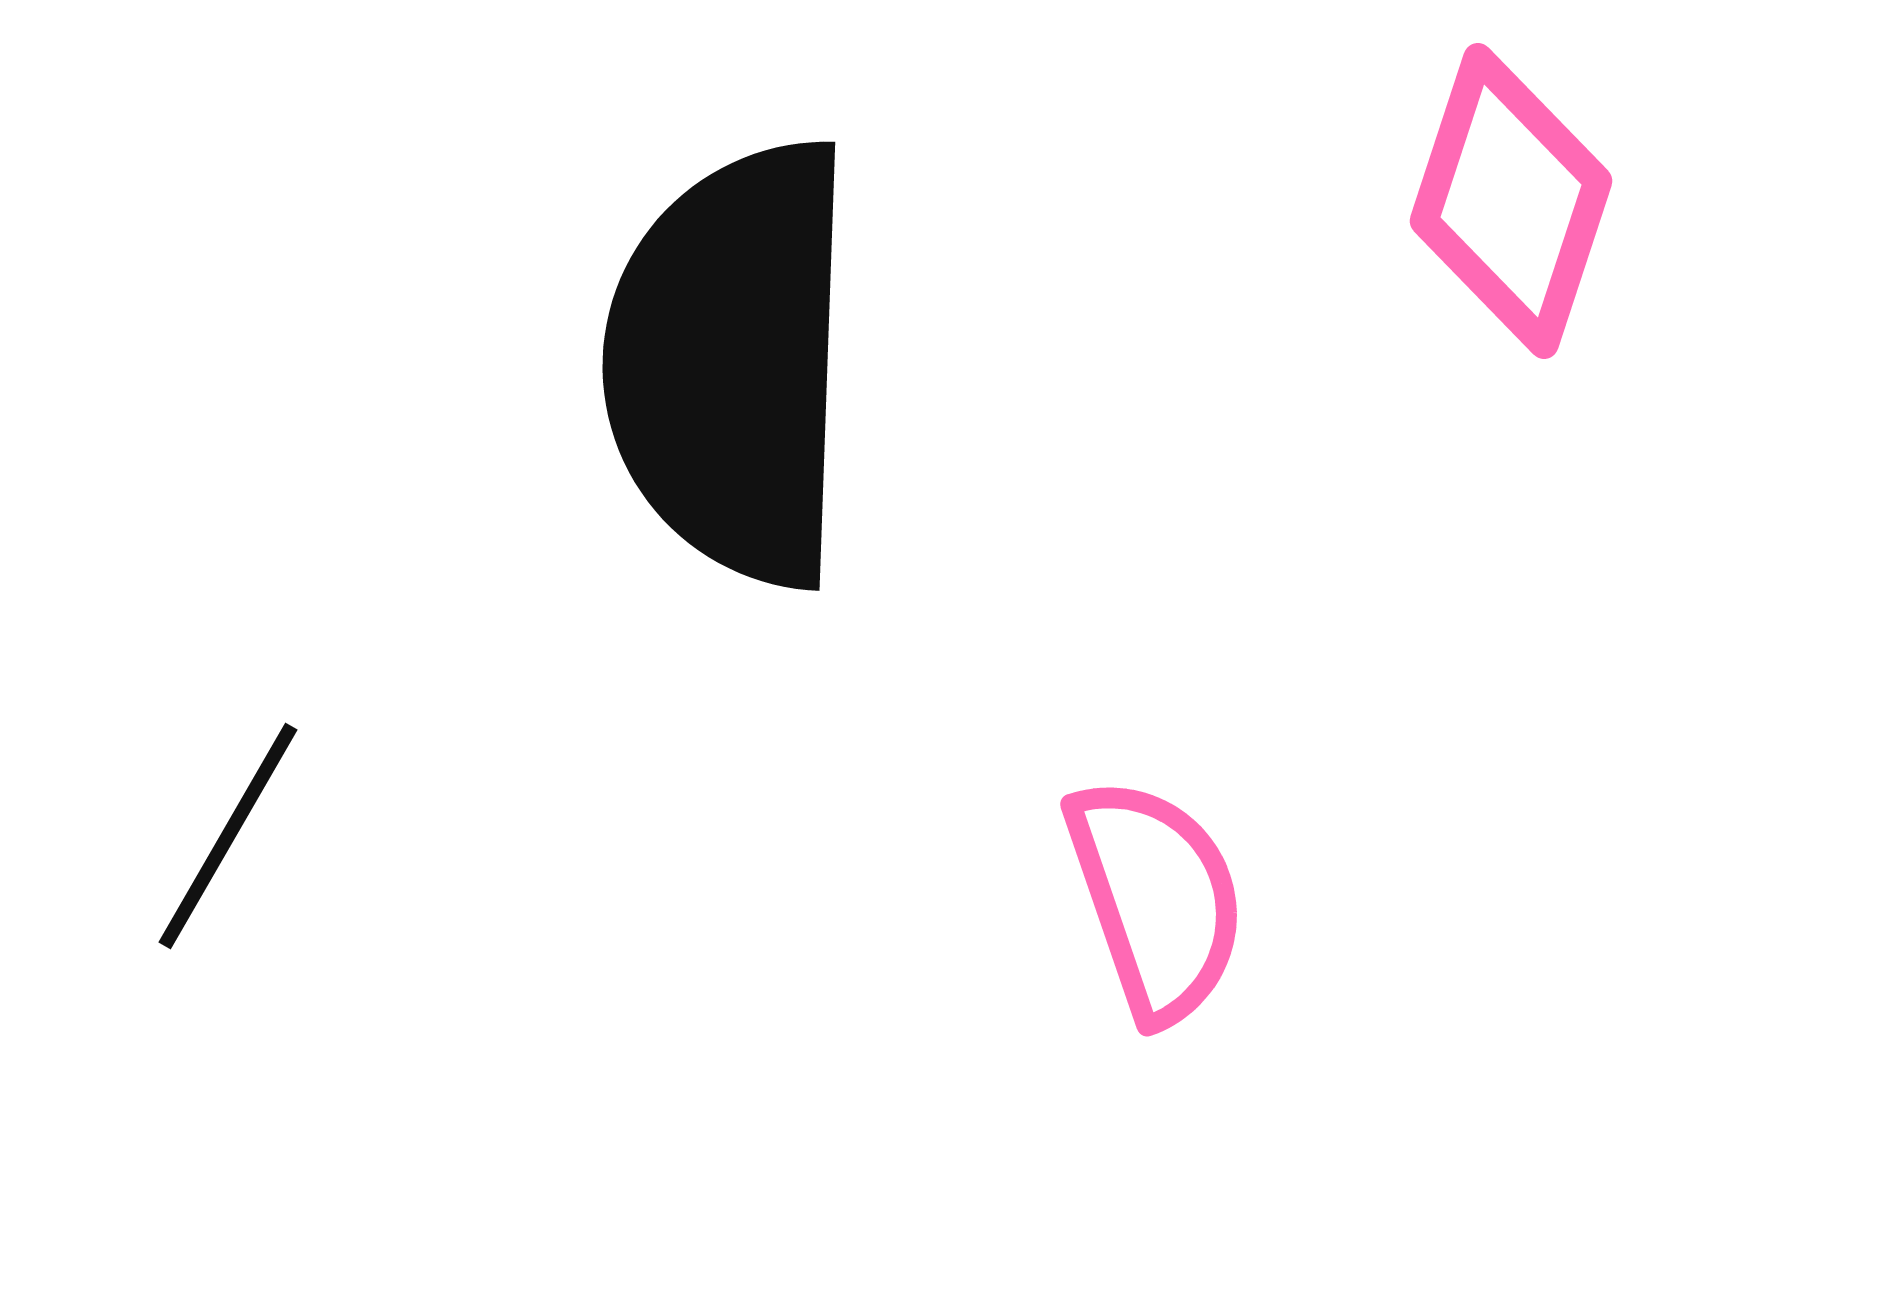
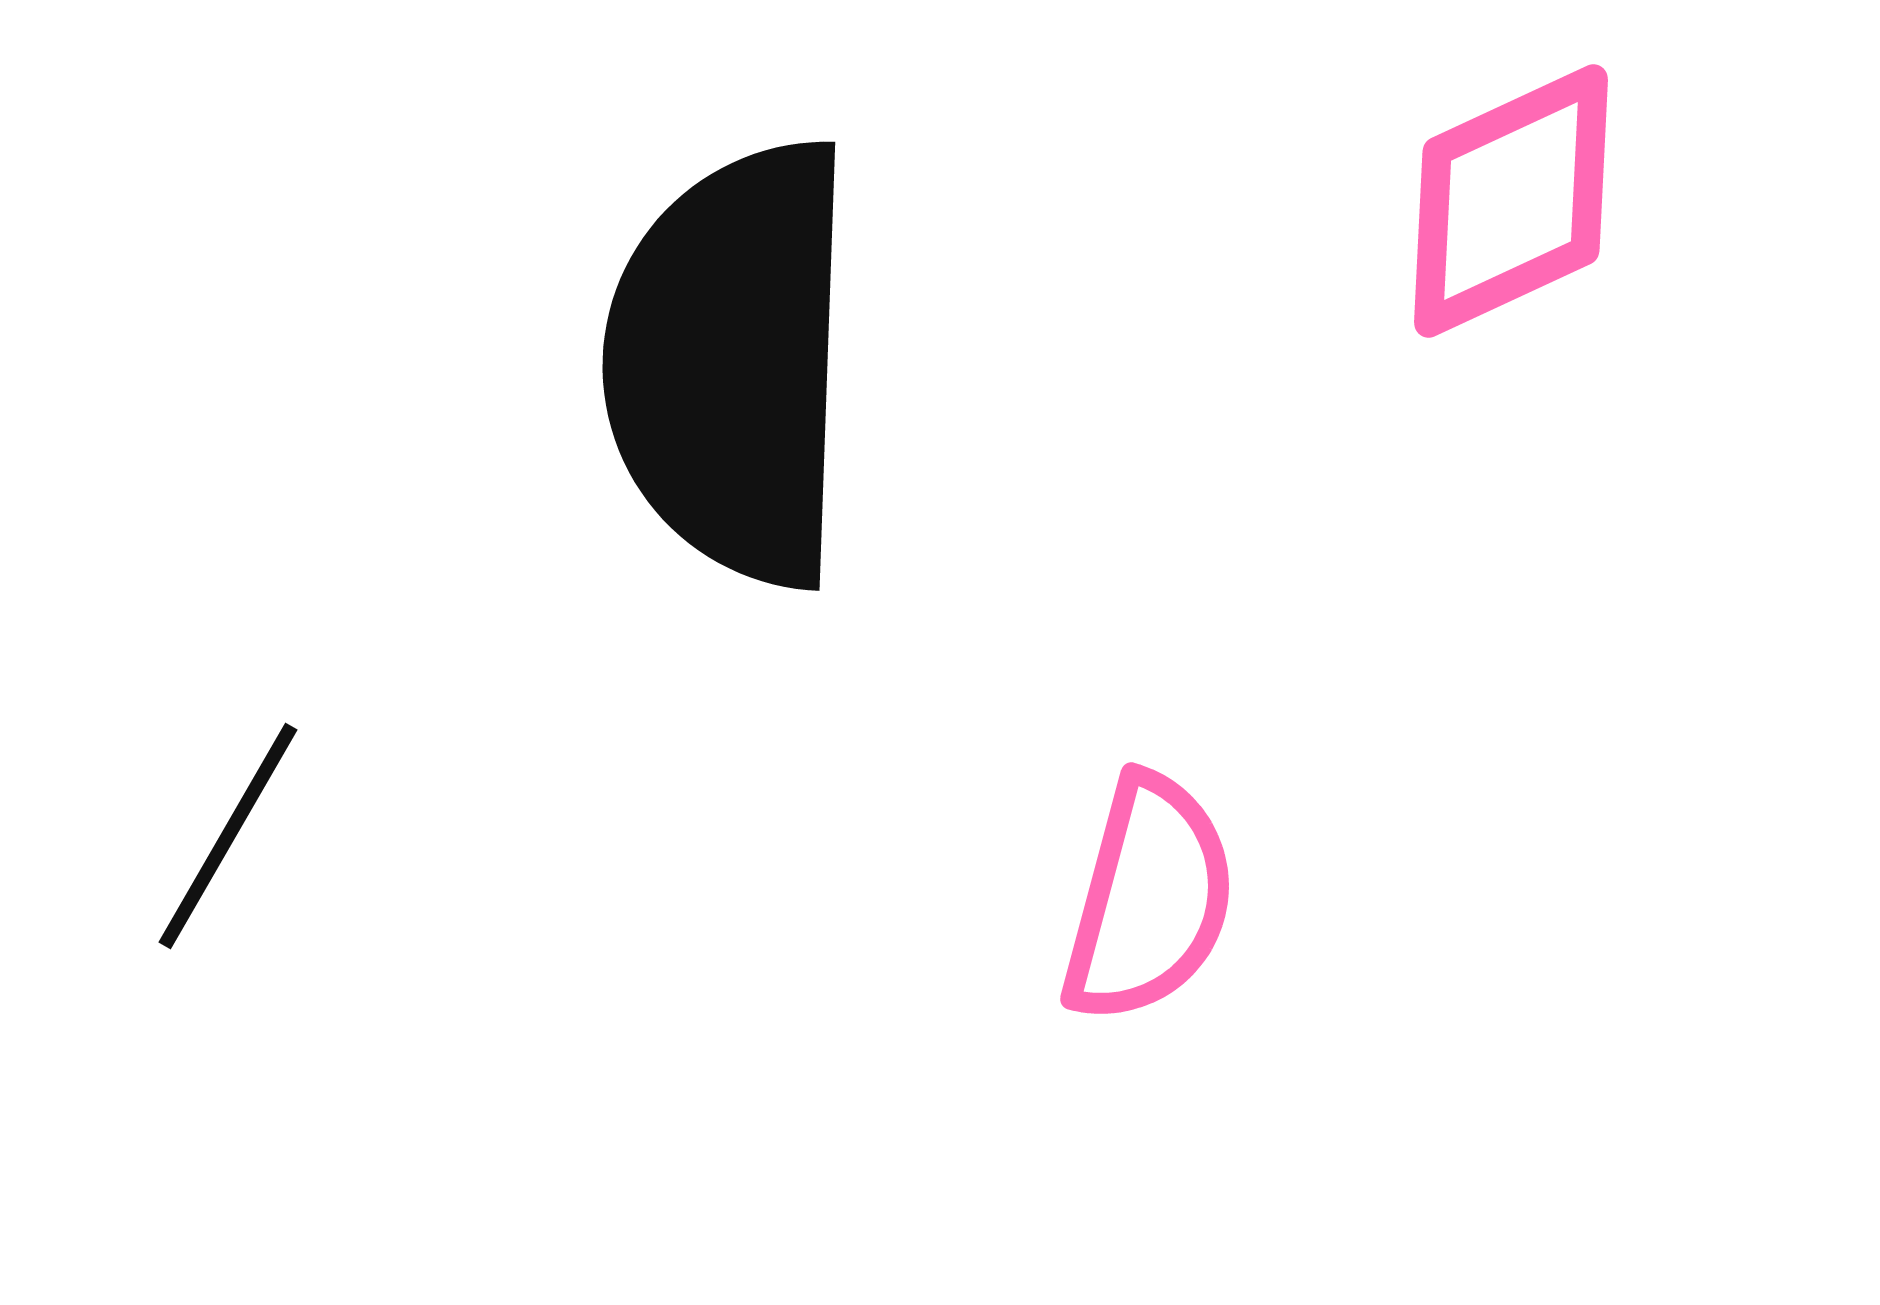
pink diamond: rotated 47 degrees clockwise
pink semicircle: moved 7 px left; rotated 34 degrees clockwise
